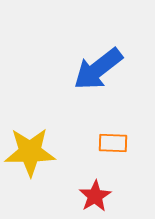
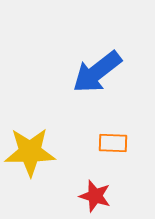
blue arrow: moved 1 px left, 3 px down
red star: rotated 24 degrees counterclockwise
